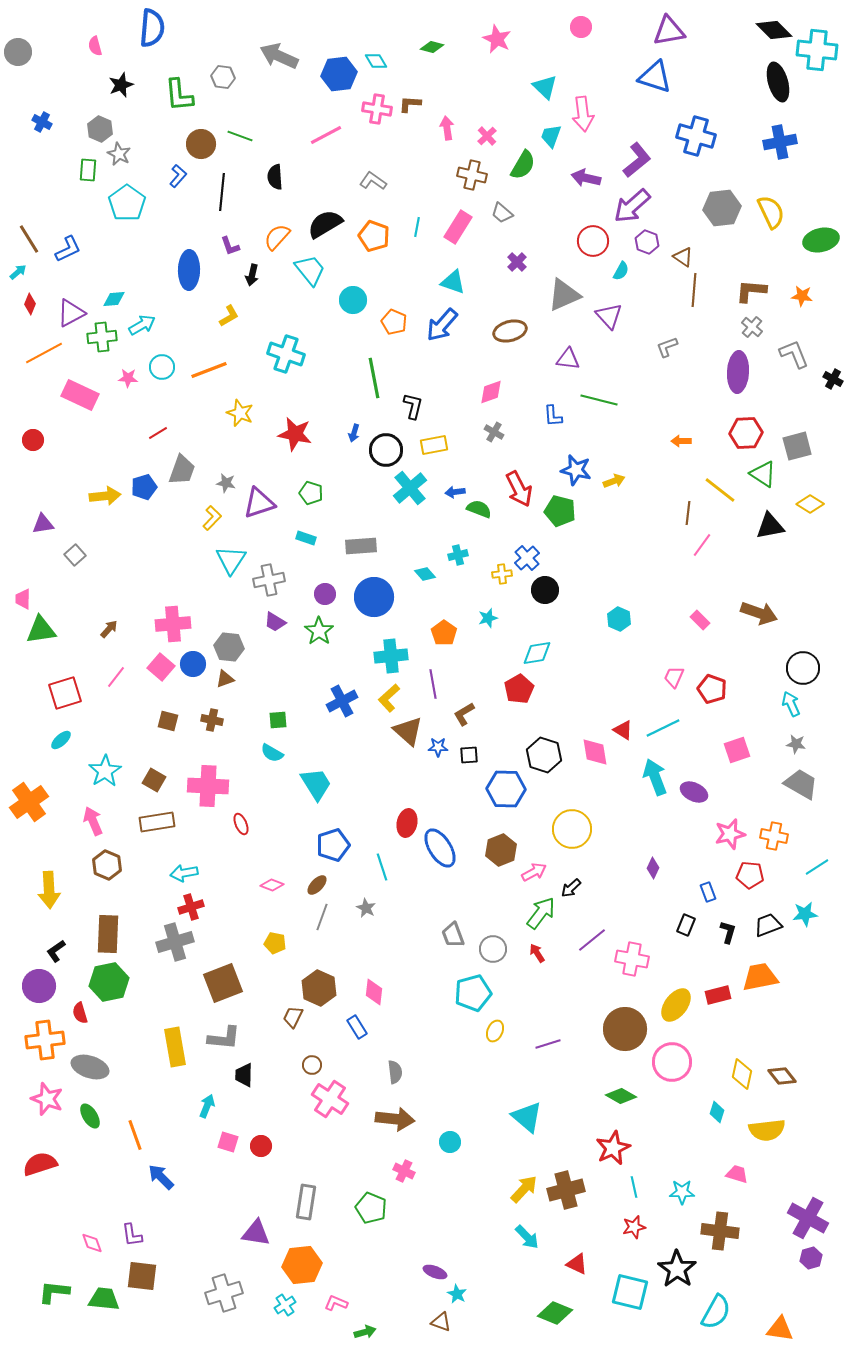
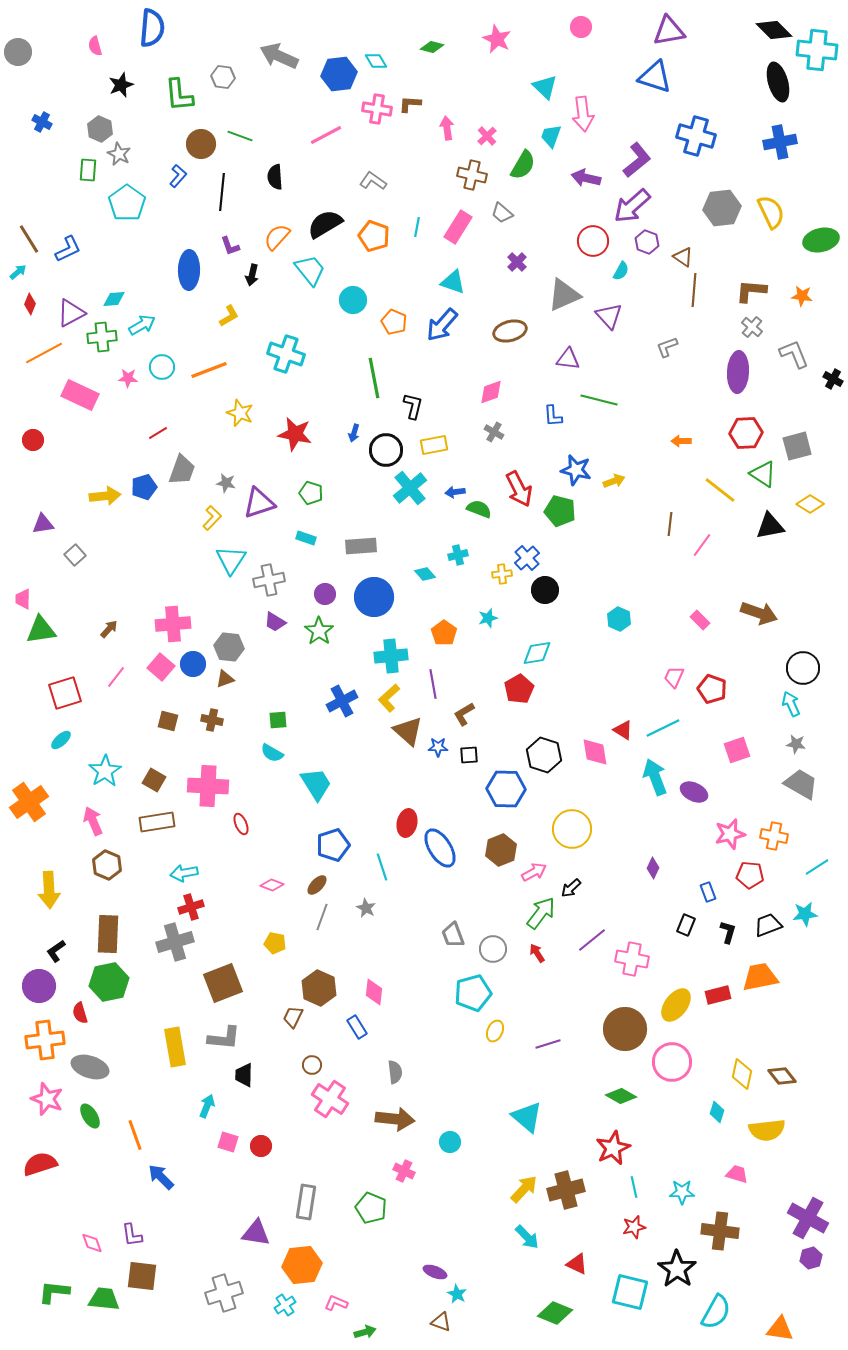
brown line at (688, 513): moved 18 px left, 11 px down
